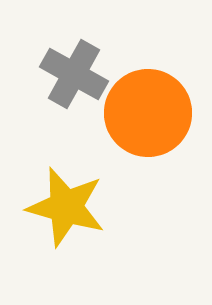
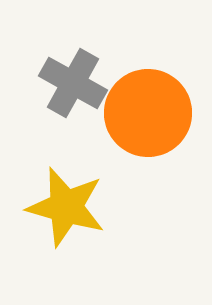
gray cross: moved 1 px left, 9 px down
